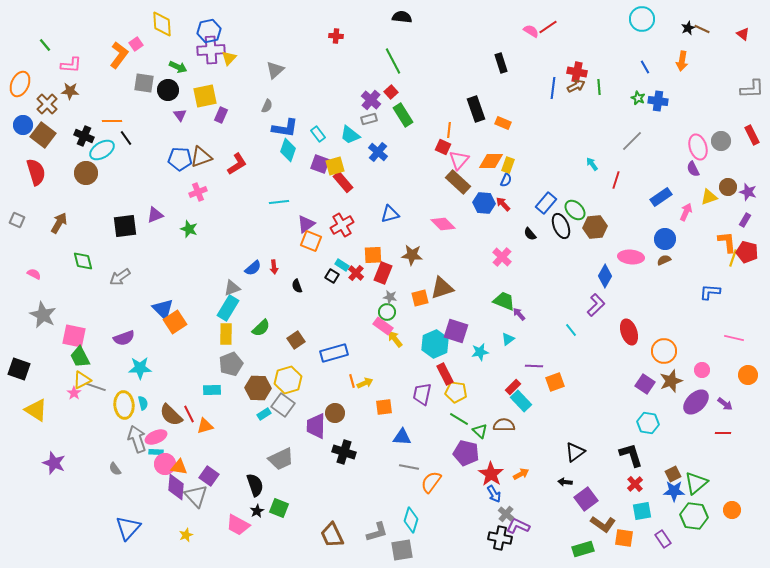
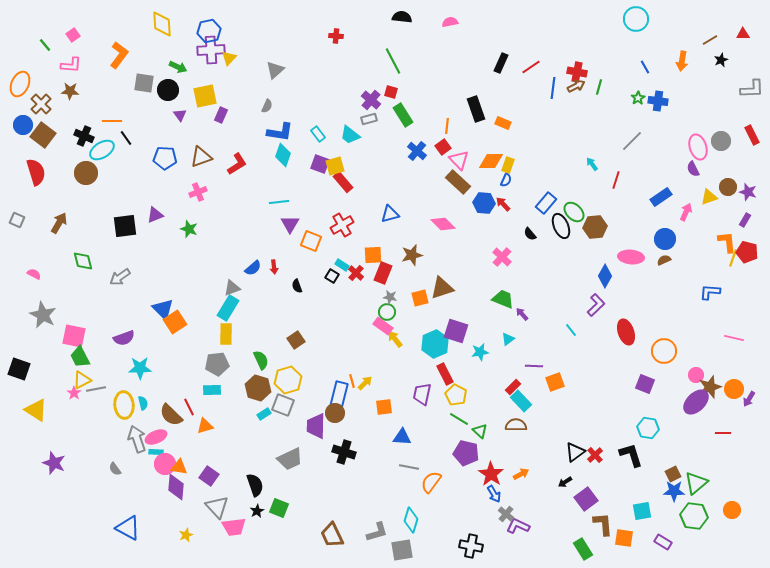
cyan circle at (642, 19): moved 6 px left
red line at (548, 27): moved 17 px left, 40 px down
black star at (688, 28): moved 33 px right, 32 px down
brown line at (702, 29): moved 8 px right, 11 px down; rotated 56 degrees counterclockwise
pink semicircle at (531, 31): moved 81 px left, 9 px up; rotated 42 degrees counterclockwise
red triangle at (743, 34): rotated 40 degrees counterclockwise
pink square at (136, 44): moved 63 px left, 9 px up
black rectangle at (501, 63): rotated 42 degrees clockwise
green line at (599, 87): rotated 21 degrees clockwise
red square at (391, 92): rotated 32 degrees counterclockwise
green star at (638, 98): rotated 16 degrees clockwise
brown cross at (47, 104): moved 6 px left
blue L-shape at (285, 128): moved 5 px left, 4 px down
orange line at (449, 130): moved 2 px left, 4 px up
red square at (443, 147): rotated 28 degrees clockwise
cyan diamond at (288, 150): moved 5 px left, 5 px down
blue cross at (378, 152): moved 39 px right, 1 px up
blue pentagon at (180, 159): moved 15 px left, 1 px up
pink triangle at (459, 160): rotated 25 degrees counterclockwise
green ellipse at (575, 210): moved 1 px left, 2 px down
purple triangle at (306, 224): moved 16 px left; rotated 24 degrees counterclockwise
brown star at (412, 255): rotated 20 degrees counterclockwise
green trapezoid at (504, 301): moved 1 px left, 2 px up
purple arrow at (519, 314): moved 3 px right
green semicircle at (261, 328): moved 32 px down; rotated 72 degrees counterclockwise
red ellipse at (629, 332): moved 3 px left
blue rectangle at (334, 353): moved 5 px right, 42 px down; rotated 60 degrees counterclockwise
gray pentagon at (231, 364): moved 14 px left; rotated 15 degrees clockwise
pink circle at (702, 370): moved 6 px left, 5 px down
orange circle at (748, 375): moved 14 px left, 14 px down
brown star at (671, 381): moved 39 px right, 6 px down
yellow arrow at (365, 383): rotated 21 degrees counterclockwise
purple square at (645, 384): rotated 12 degrees counterclockwise
gray line at (96, 387): moved 2 px down; rotated 30 degrees counterclockwise
brown hexagon at (258, 388): rotated 15 degrees clockwise
yellow pentagon at (456, 392): moved 3 px down; rotated 20 degrees clockwise
purple arrow at (725, 404): moved 24 px right, 5 px up; rotated 84 degrees clockwise
gray square at (283, 405): rotated 15 degrees counterclockwise
red line at (189, 414): moved 7 px up
cyan hexagon at (648, 423): moved 5 px down
brown semicircle at (504, 425): moved 12 px right
gray trapezoid at (281, 459): moved 9 px right
black arrow at (565, 482): rotated 40 degrees counterclockwise
red cross at (635, 484): moved 40 px left, 29 px up
gray triangle at (196, 496): moved 21 px right, 11 px down
brown L-shape at (603, 524): rotated 130 degrees counterclockwise
pink trapezoid at (238, 525): moved 4 px left, 2 px down; rotated 35 degrees counterclockwise
blue triangle at (128, 528): rotated 44 degrees counterclockwise
black cross at (500, 538): moved 29 px left, 8 px down
purple rectangle at (663, 539): moved 3 px down; rotated 24 degrees counterclockwise
green rectangle at (583, 549): rotated 75 degrees clockwise
